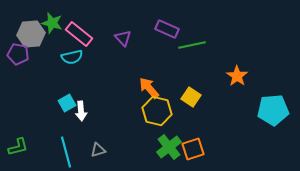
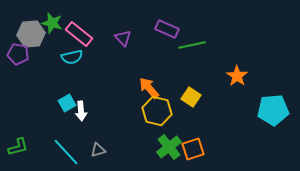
cyan line: rotated 28 degrees counterclockwise
